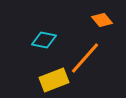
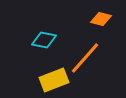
orange diamond: moved 1 px left, 1 px up; rotated 35 degrees counterclockwise
